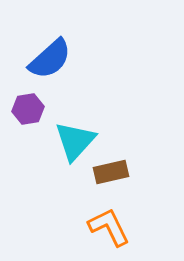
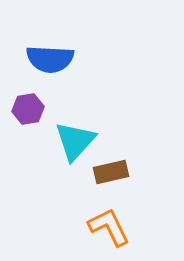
blue semicircle: rotated 45 degrees clockwise
